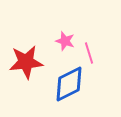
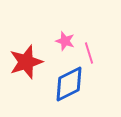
red star: rotated 12 degrees counterclockwise
